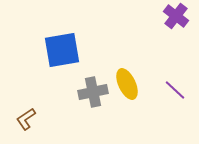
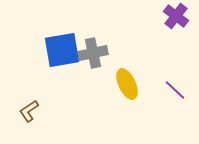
gray cross: moved 39 px up
brown L-shape: moved 3 px right, 8 px up
